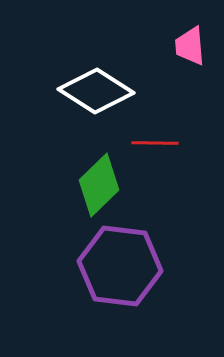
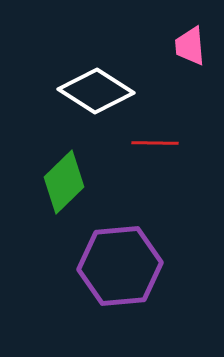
green diamond: moved 35 px left, 3 px up
purple hexagon: rotated 12 degrees counterclockwise
